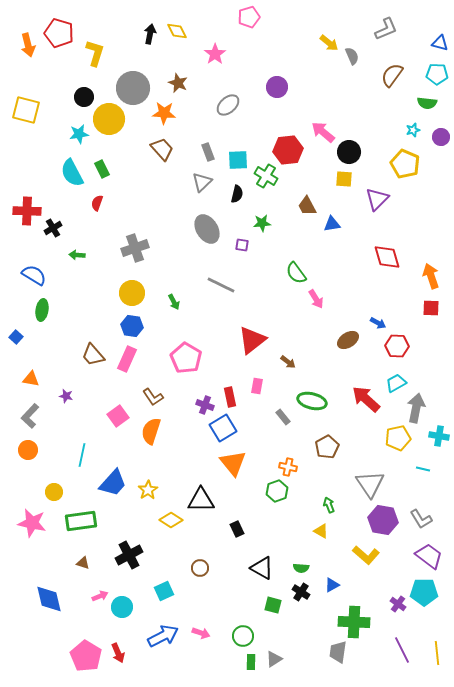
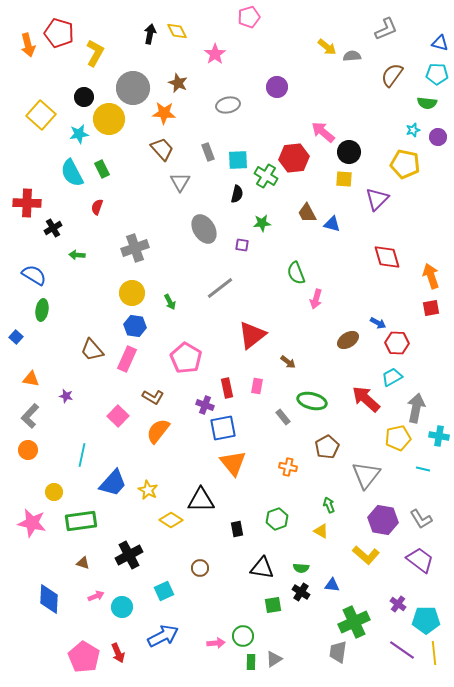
yellow arrow at (329, 43): moved 2 px left, 4 px down
yellow L-shape at (95, 53): rotated 12 degrees clockwise
gray semicircle at (352, 56): rotated 72 degrees counterclockwise
gray ellipse at (228, 105): rotated 30 degrees clockwise
yellow square at (26, 110): moved 15 px right, 5 px down; rotated 28 degrees clockwise
purple circle at (441, 137): moved 3 px left
red hexagon at (288, 150): moved 6 px right, 8 px down
yellow pentagon at (405, 164): rotated 12 degrees counterclockwise
gray triangle at (202, 182): moved 22 px left; rotated 15 degrees counterclockwise
red semicircle at (97, 203): moved 4 px down
brown trapezoid at (307, 206): moved 7 px down
red cross at (27, 211): moved 8 px up
blue triangle at (332, 224): rotated 24 degrees clockwise
gray ellipse at (207, 229): moved 3 px left
green semicircle at (296, 273): rotated 15 degrees clockwise
gray line at (221, 285): moved 1 px left, 3 px down; rotated 64 degrees counterclockwise
pink arrow at (316, 299): rotated 48 degrees clockwise
green arrow at (174, 302): moved 4 px left
red square at (431, 308): rotated 12 degrees counterclockwise
blue hexagon at (132, 326): moved 3 px right
red triangle at (252, 340): moved 5 px up
red hexagon at (397, 346): moved 3 px up
brown trapezoid at (93, 355): moved 1 px left, 5 px up
cyan trapezoid at (396, 383): moved 4 px left, 6 px up
brown L-shape at (153, 397): rotated 25 degrees counterclockwise
red rectangle at (230, 397): moved 3 px left, 9 px up
pink square at (118, 416): rotated 10 degrees counterclockwise
blue square at (223, 428): rotated 20 degrees clockwise
orange semicircle at (151, 431): moved 7 px right; rotated 20 degrees clockwise
gray triangle at (370, 484): moved 4 px left, 9 px up; rotated 12 degrees clockwise
yellow star at (148, 490): rotated 12 degrees counterclockwise
green hexagon at (277, 491): moved 28 px down
black rectangle at (237, 529): rotated 14 degrees clockwise
purple trapezoid at (429, 556): moved 9 px left, 4 px down
black triangle at (262, 568): rotated 20 degrees counterclockwise
blue triangle at (332, 585): rotated 35 degrees clockwise
cyan pentagon at (424, 592): moved 2 px right, 28 px down
pink arrow at (100, 596): moved 4 px left
blue diamond at (49, 599): rotated 16 degrees clockwise
green square at (273, 605): rotated 24 degrees counterclockwise
green cross at (354, 622): rotated 28 degrees counterclockwise
pink arrow at (201, 633): moved 15 px right, 10 px down; rotated 24 degrees counterclockwise
purple line at (402, 650): rotated 28 degrees counterclockwise
yellow line at (437, 653): moved 3 px left
pink pentagon at (86, 656): moved 2 px left, 1 px down
